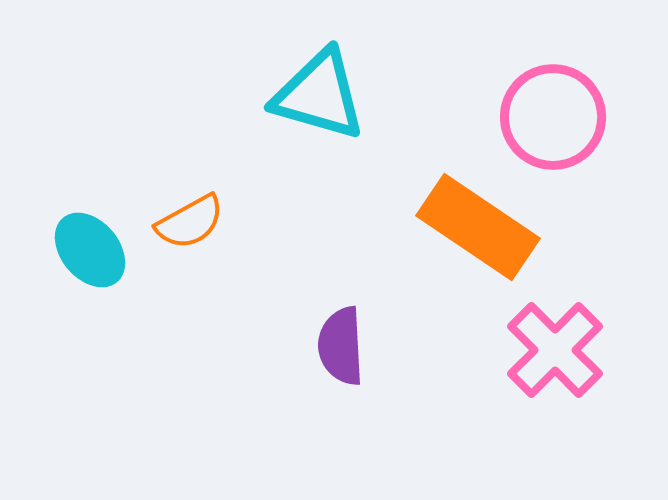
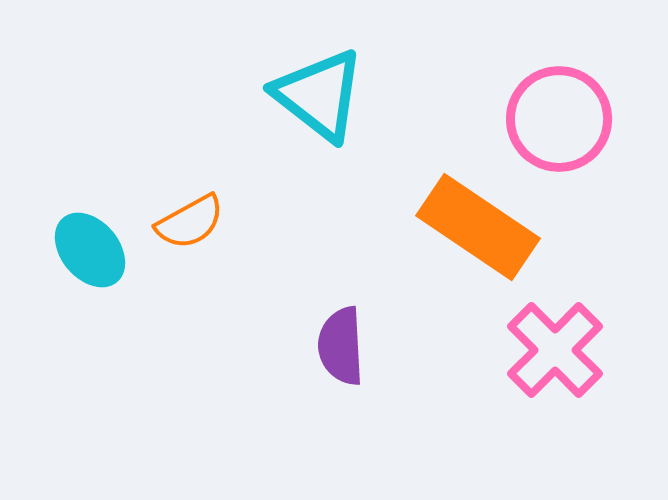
cyan triangle: rotated 22 degrees clockwise
pink circle: moved 6 px right, 2 px down
